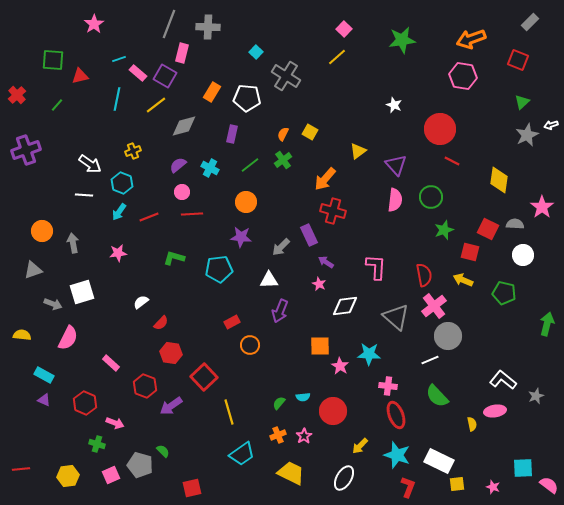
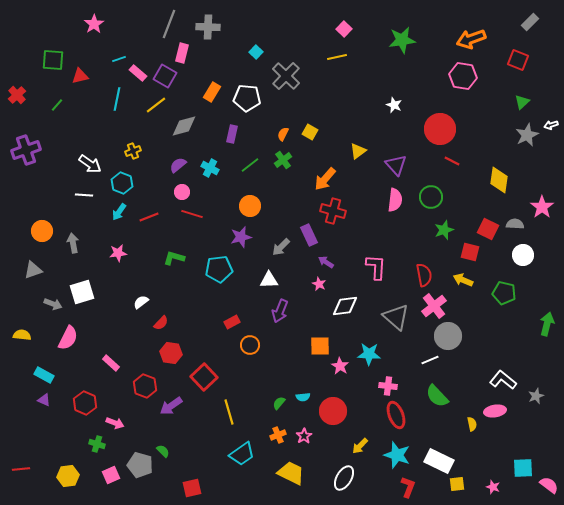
yellow line at (337, 57): rotated 30 degrees clockwise
gray cross at (286, 76): rotated 12 degrees clockwise
orange circle at (246, 202): moved 4 px right, 4 px down
red line at (192, 214): rotated 20 degrees clockwise
purple star at (241, 237): rotated 20 degrees counterclockwise
